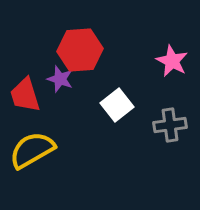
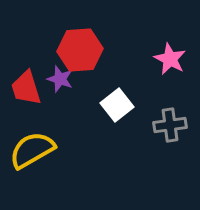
pink star: moved 2 px left, 2 px up
red trapezoid: moved 1 px right, 7 px up
